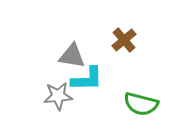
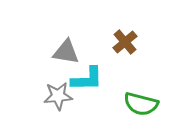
brown cross: moved 1 px right, 2 px down
gray triangle: moved 6 px left, 4 px up
